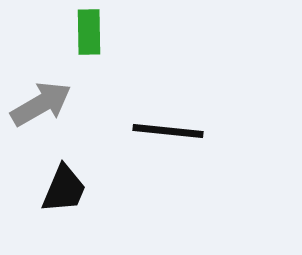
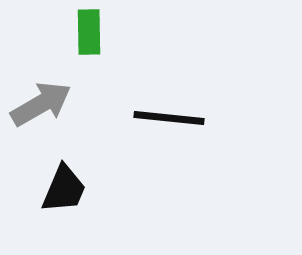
black line: moved 1 px right, 13 px up
